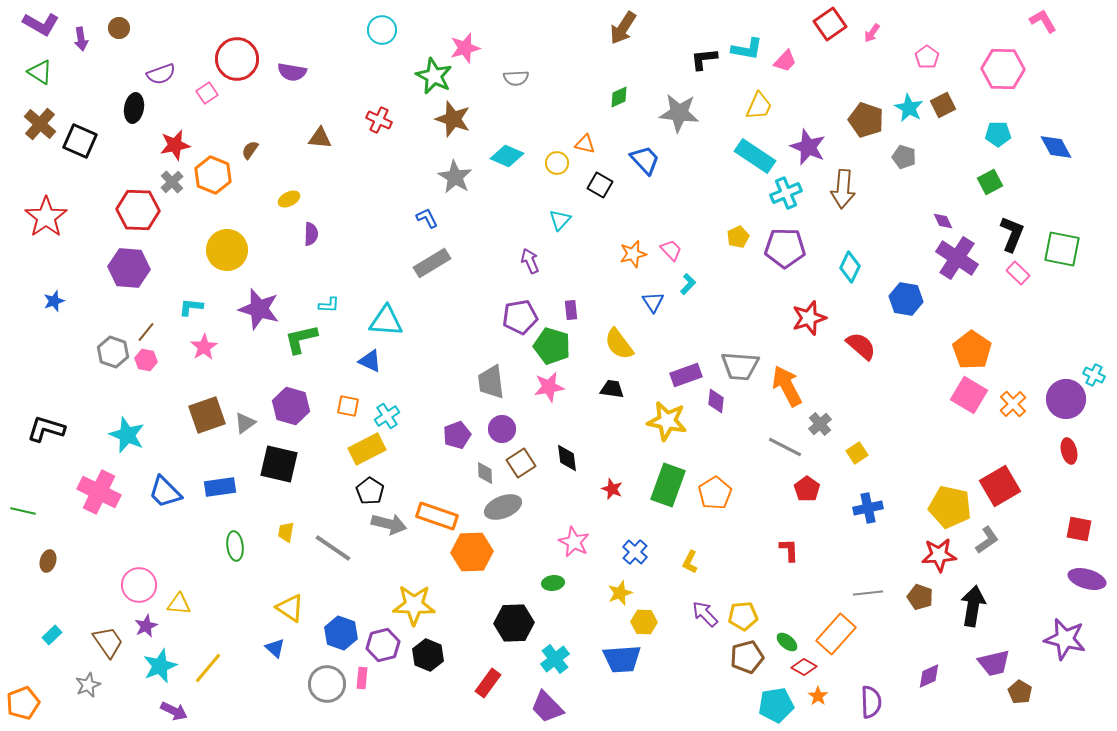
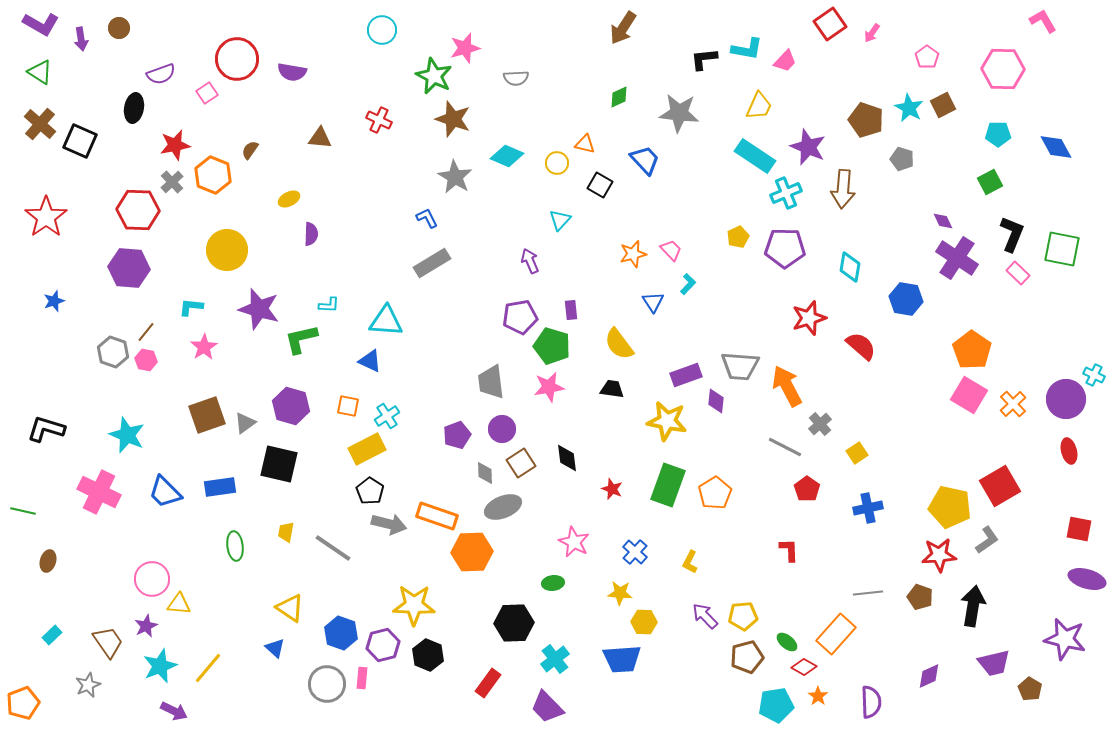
gray pentagon at (904, 157): moved 2 px left, 2 px down
cyan diamond at (850, 267): rotated 16 degrees counterclockwise
pink circle at (139, 585): moved 13 px right, 6 px up
yellow star at (620, 593): rotated 25 degrees clockwise
purple arrow at (705, 614): moved 2 px down
brown pentagon at (1020, 692): moved 10 px right, 3 px up
